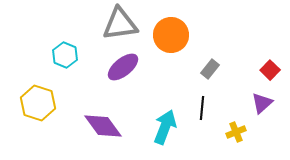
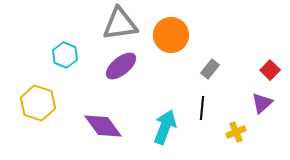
purple ellipse: moved 2 px left, 1 px up
